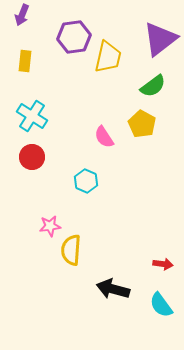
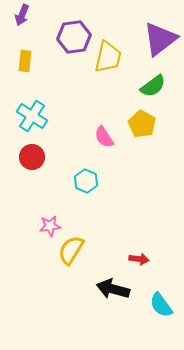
yellow semicircle: rotated 28 degrees clockwise
red arrow: moved 24 px left, 5 px up
